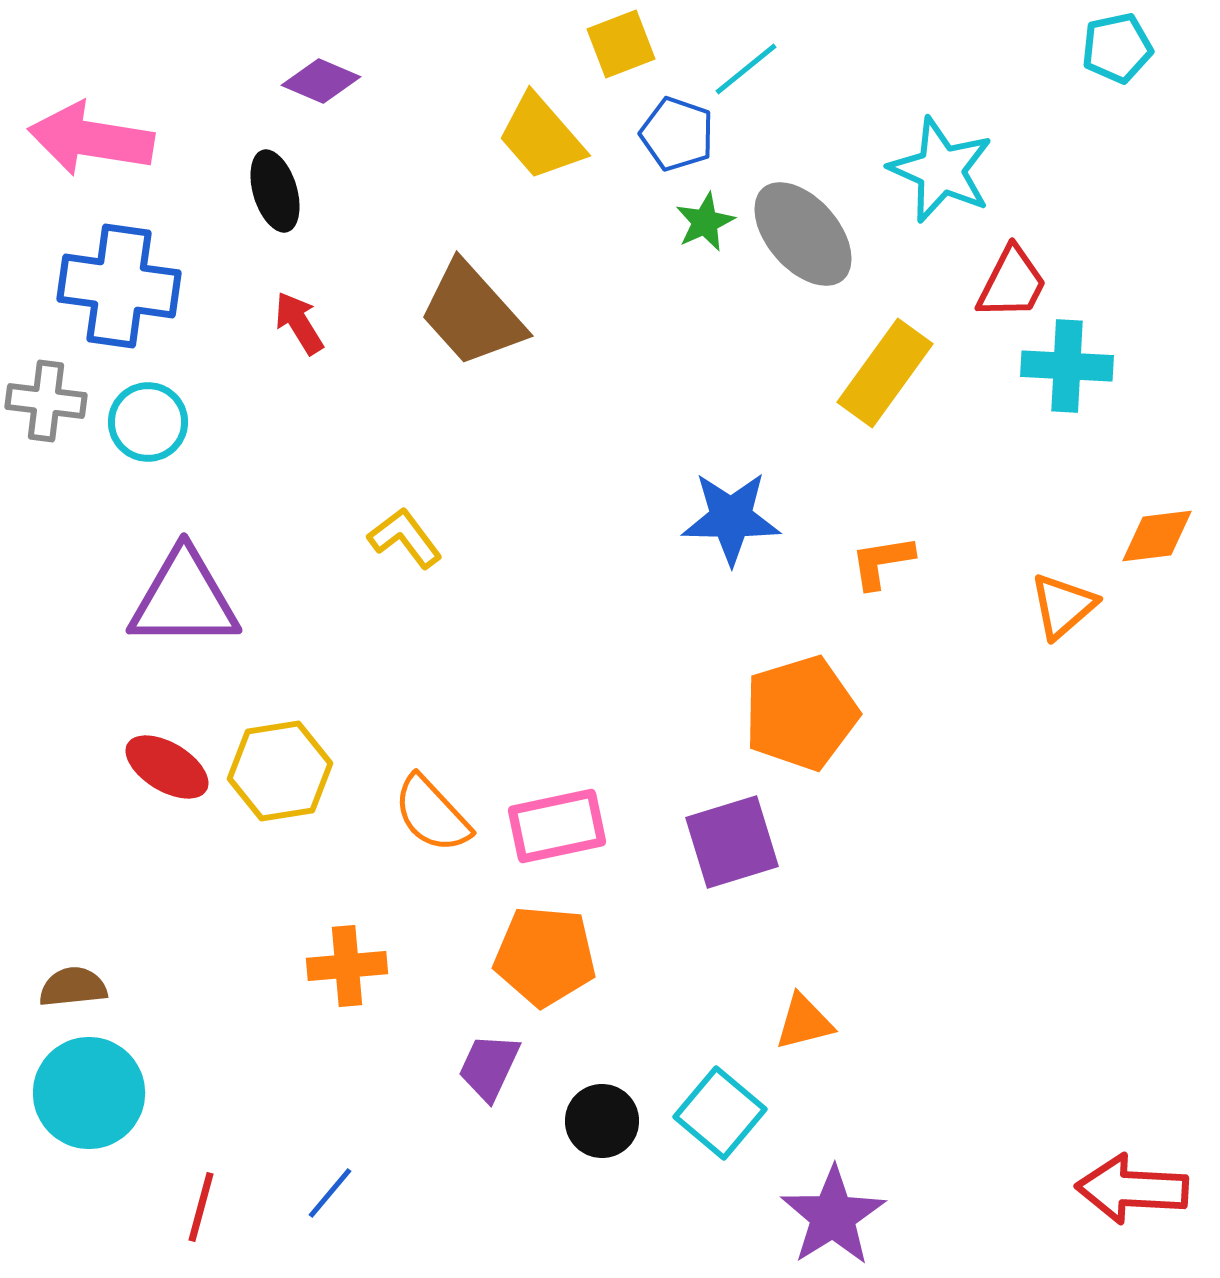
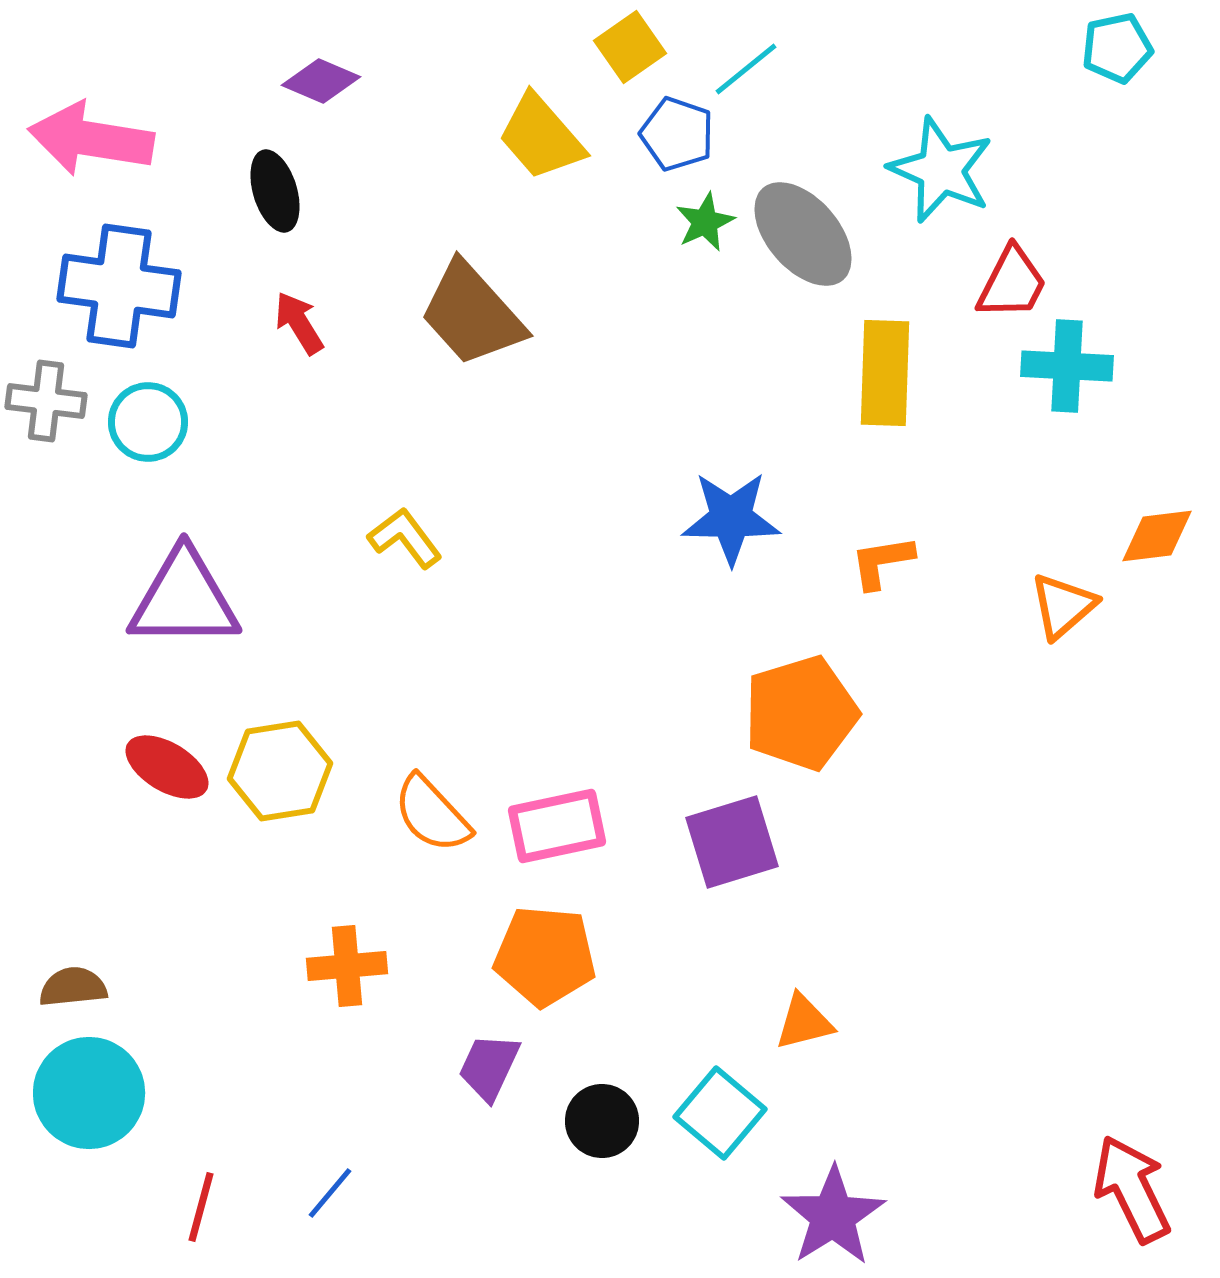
yellow square at (621, 44): moved 9 px right, 3 px down; rotated 14 degrees counterclockwise
yellow rectangle at (885, 373): rotated 34 degrees counterclockwise
red arrow at (1132, 1189): rotated 61 degrees clockwise
